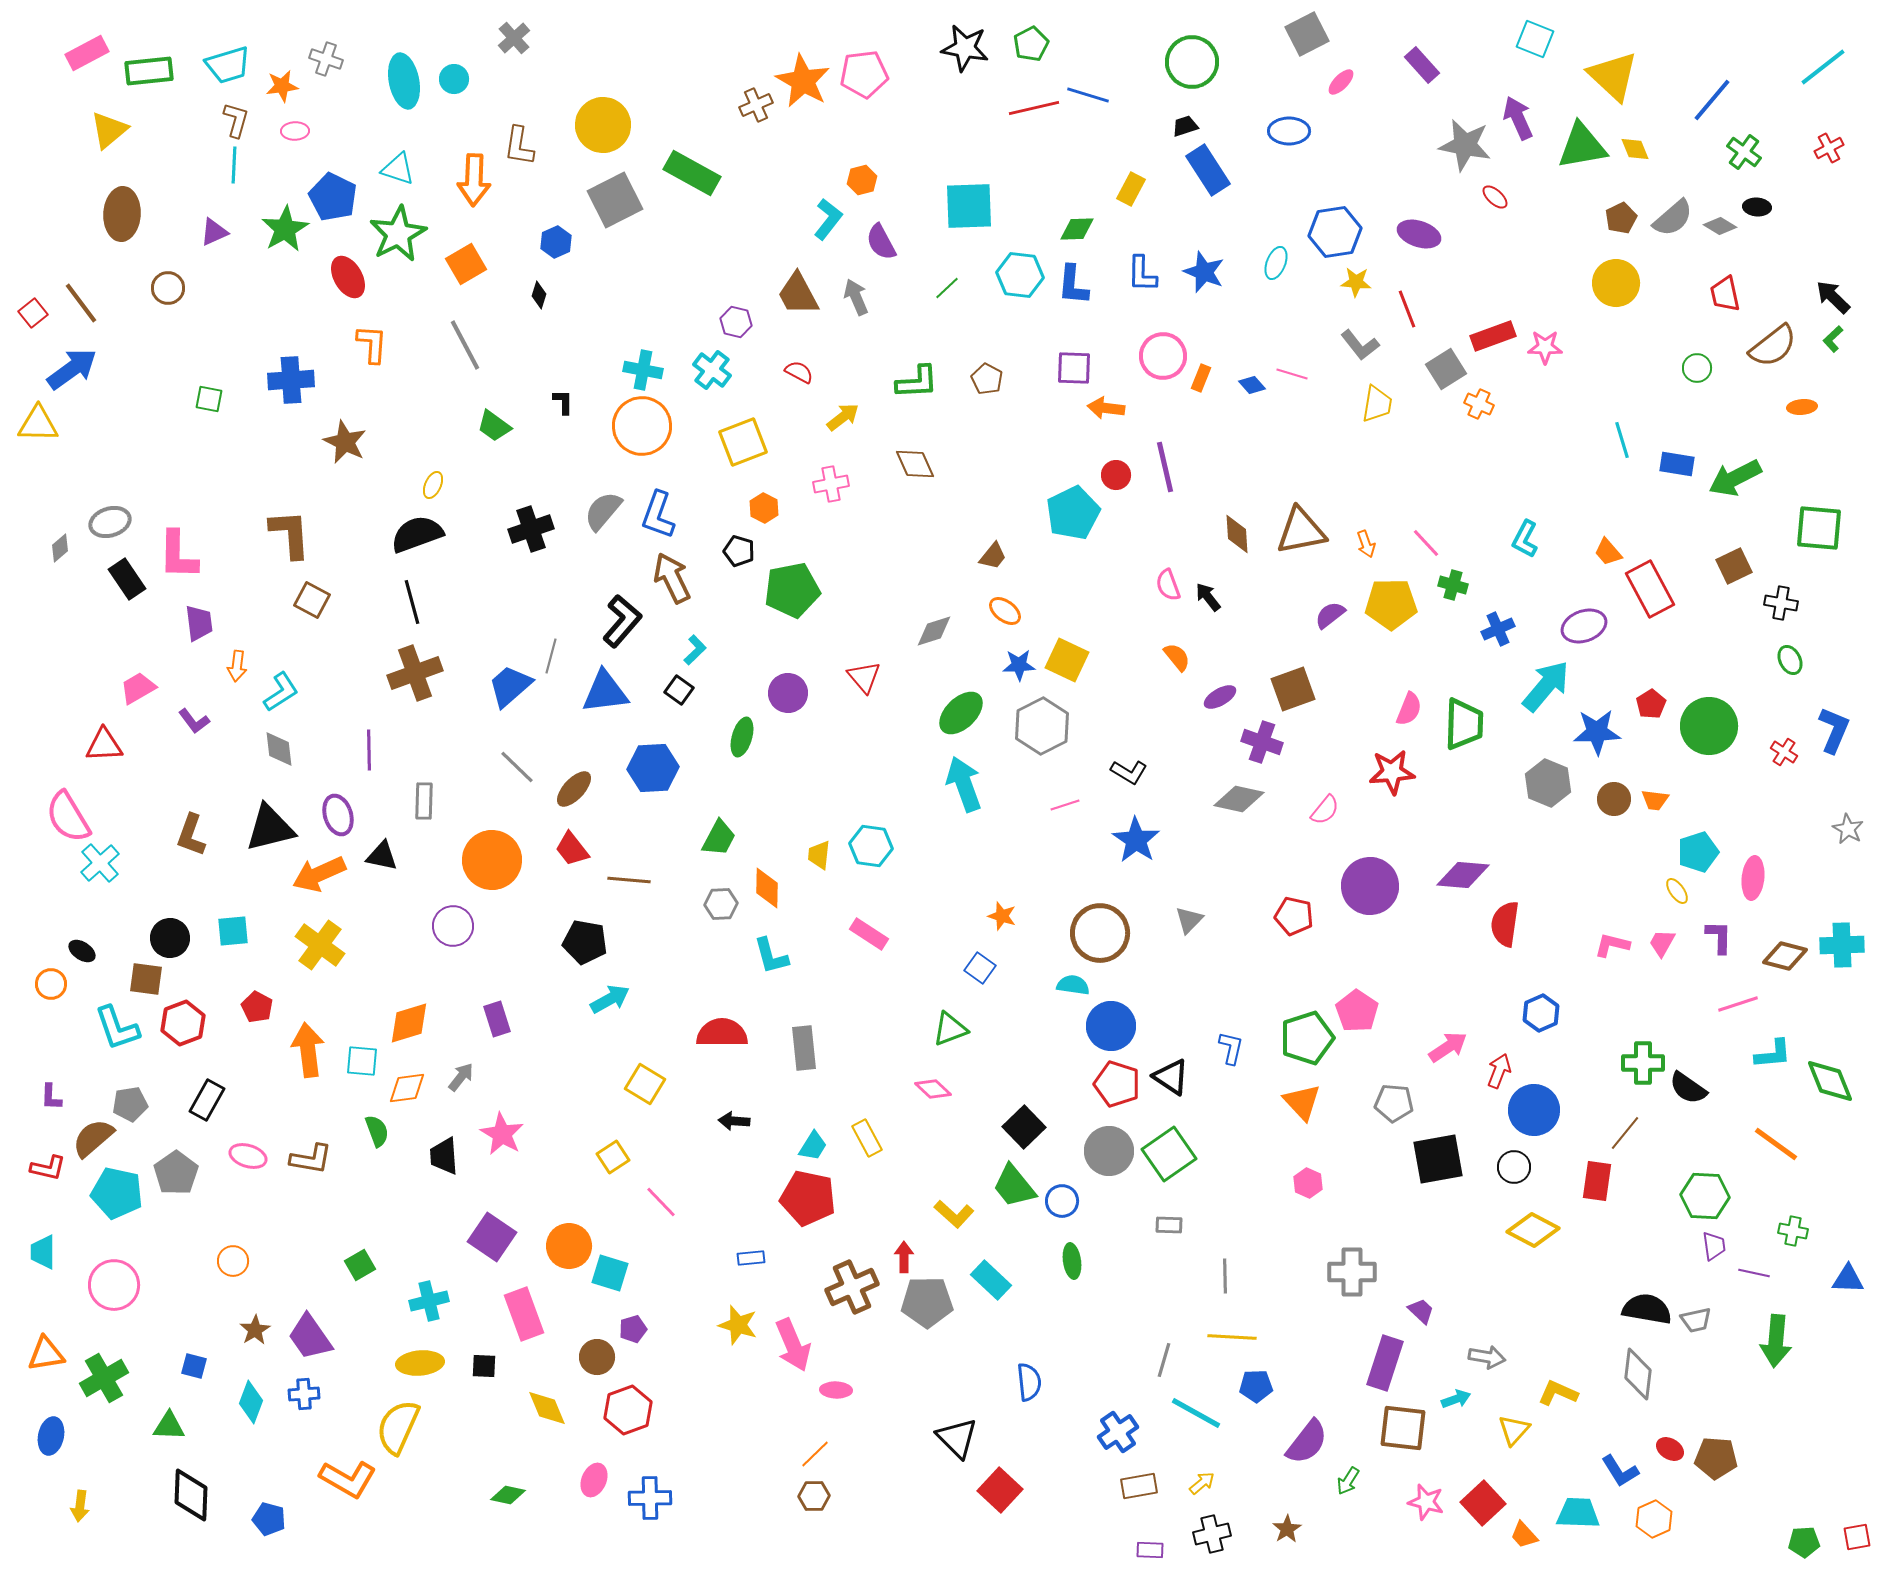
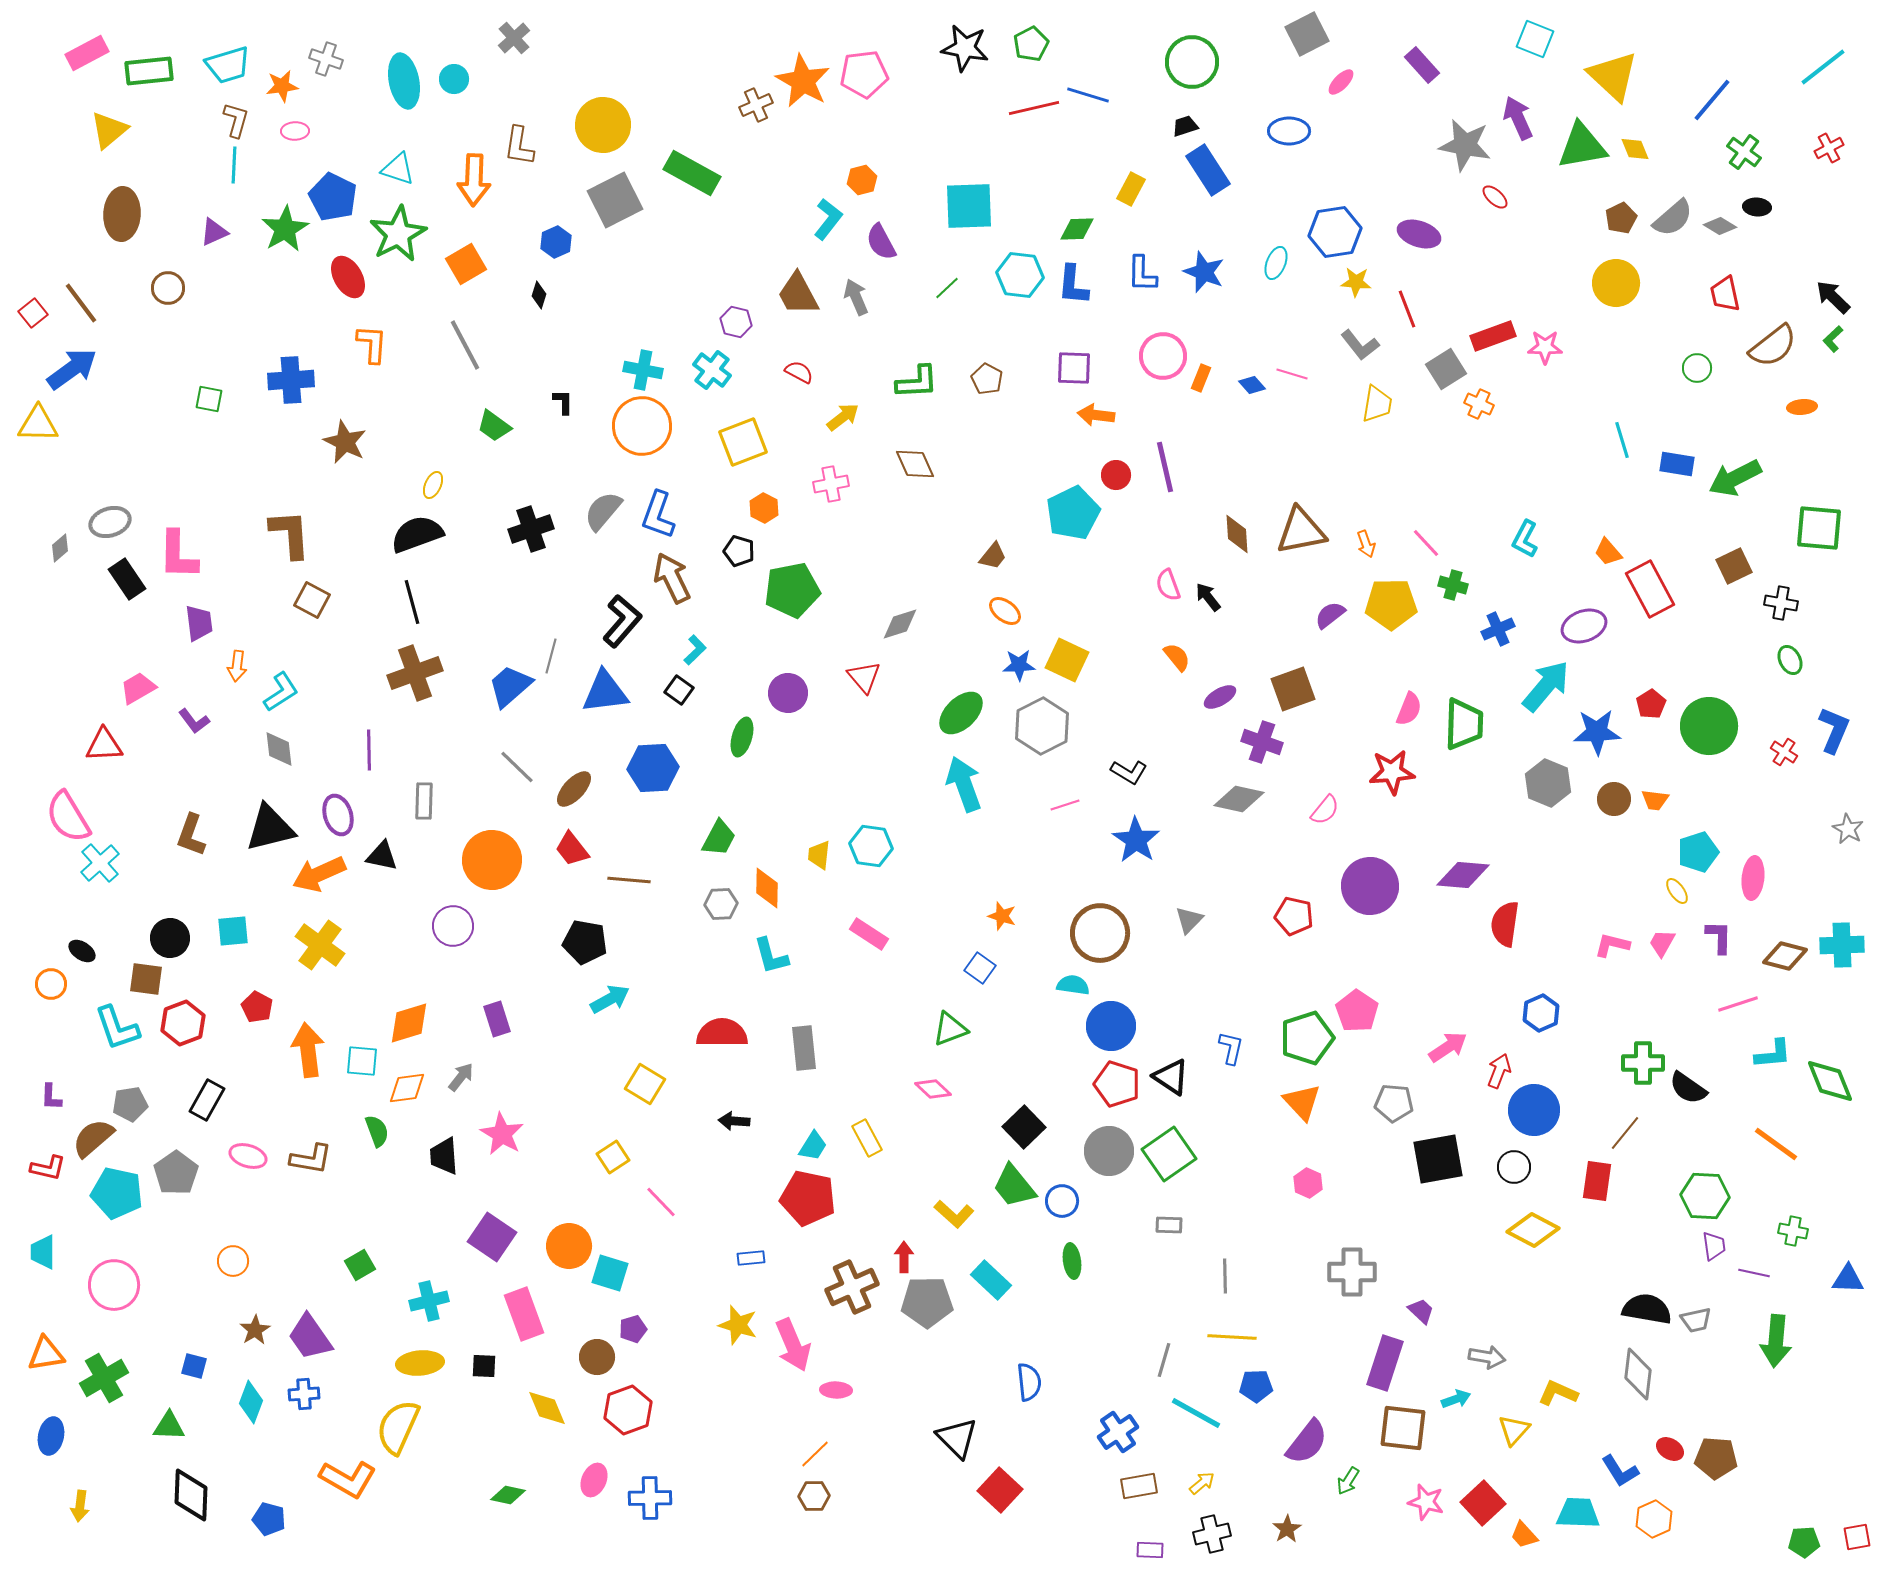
orange arrow at (1106, 408): moved 10 px left, 7 px down
gray diamond at (934, 631): moved 34 px left, 7 px up
